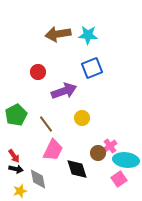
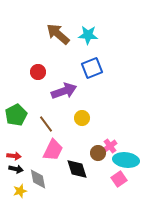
brown arrow: rotated 50 degrees clockwise
red arrow: rotated 48 degrees counterclockwise
